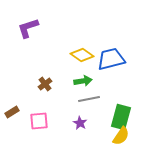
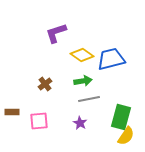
purple L-shape: moved 28 px right, 5 px down
brown rectangle: rotated 32 degrees clockwise
yellow semicircle: moved 5 px right
